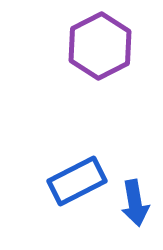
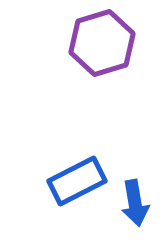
purple hexagon: moved 2 px right, 3 px up; rotated 10 degrees clockwise
